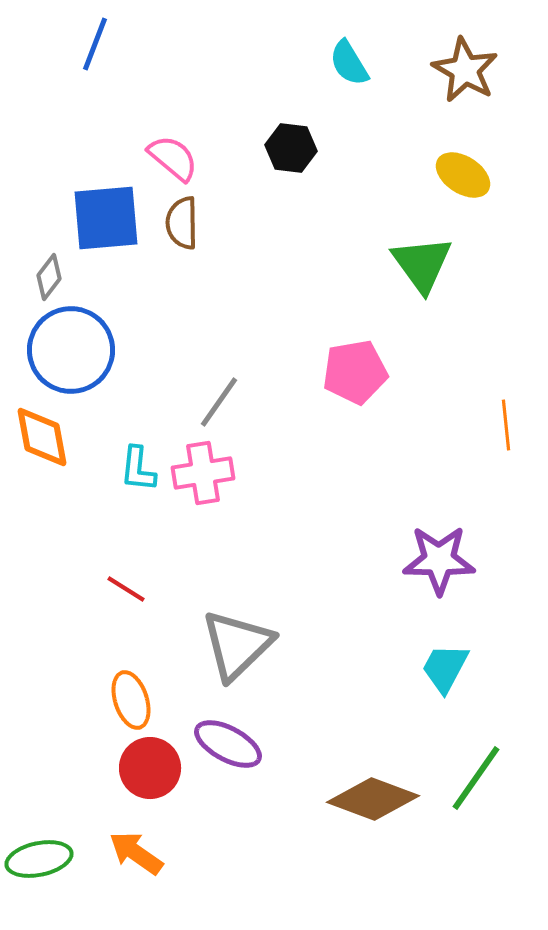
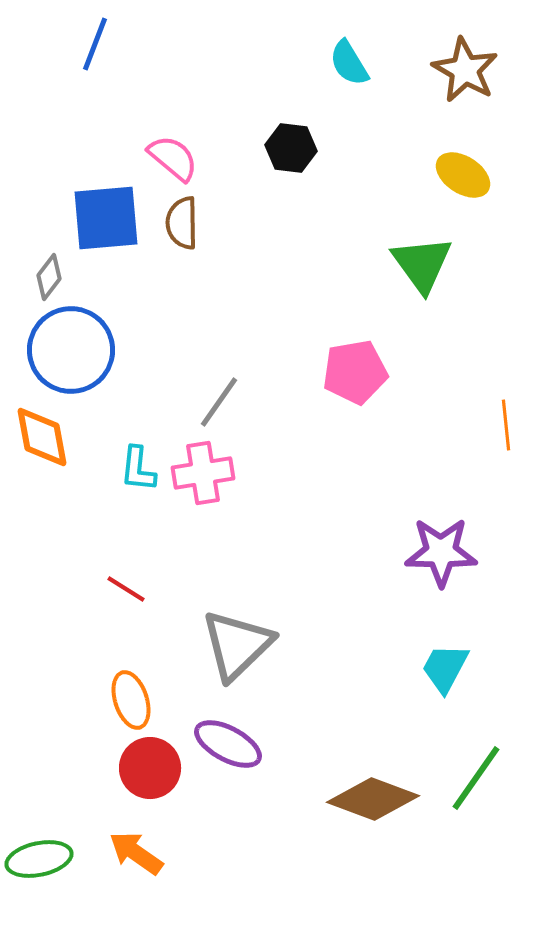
purple star: moved 2 px right, 8 px up
